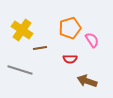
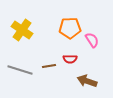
orange pentagon: rotated 15 degrees clockwise
brown line: moved 9 px right, 18 px down
